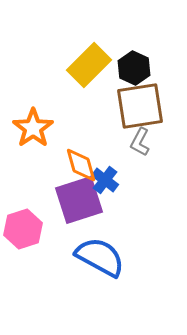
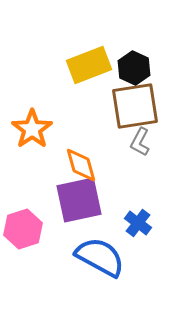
yellow rectangle: rotated 24 degrees clockwise
brown square: moved 5 px left
orange star: moved 1 px left, 1 px down
blue cross: moved 33 px right, 43 px down
purple square: rotated 6 degrees clockwise
